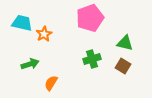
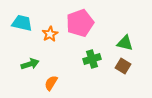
pink pentagon: moved 10 px left, 5 px down
orange star: moved 6 px right
